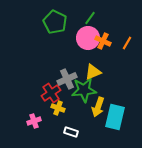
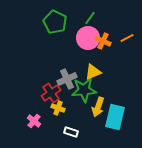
orange line: moved 5 px up; rotated 32 degrees clockwise
pink cross: rotated 32 degrees counterclockwise
